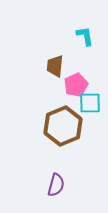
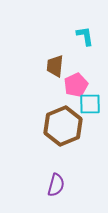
cyan square: moved 1 px down
